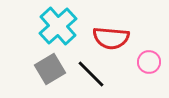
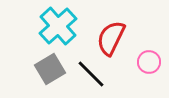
red semicircle: rotated 111 degrees clockwise
